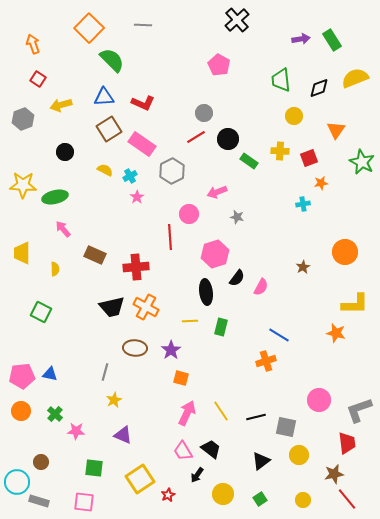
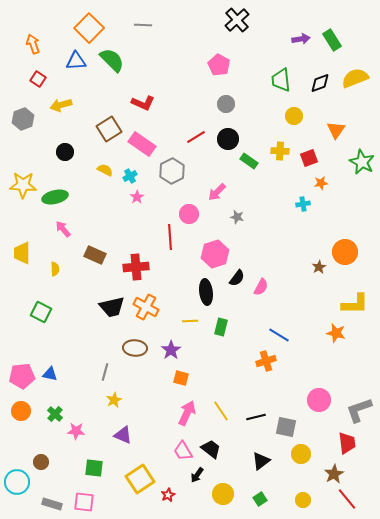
black diamond at (319, 88): moved 1 px right, 5 px up
blue triangle at (104, 97): moved 28 px left, 36 px up
gray circle at (204, 113): moved 22 px right, 9 px up
pink arrow at (217, 192): rotated 24 degrees counterclockwise
brown star at (303, 267): moved 16 px right
yellow circle at (299, 455): moved 2 px right, 1 px up
brown star at (334, 474): rotated 18 degrees counterclockwise
gray rectangle at (39, 501): moved 13 px right, 3 px down
